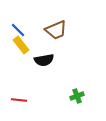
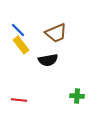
brown trapezoid: moved 3 px down
black semicircle: moved 4 px right
green cross: rotated 24 degrees clockwise
